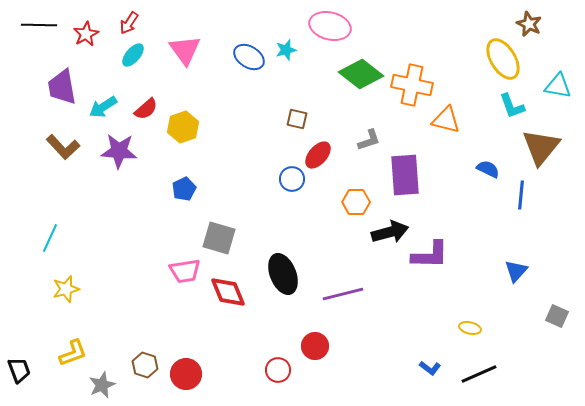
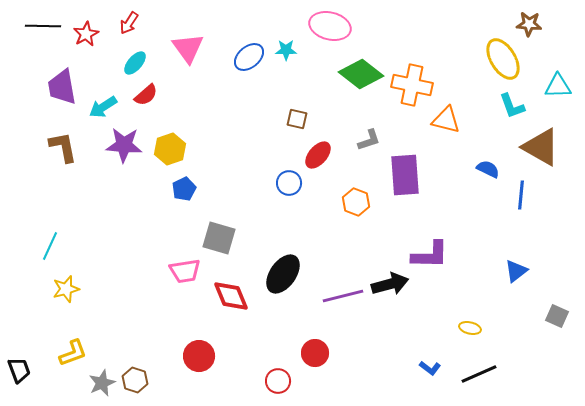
brown star at (529, 24): rotated 20 degrees counterclockwise
black line at (39, 25): moved 4 px right, 1 px down
pink triangle at (185, 50): moved 3 px right, 2 px up
cyan star at (286, 50): rotated 15 degrees clockwise
cyan ellipse at (133, 55): moved 2 px right, 8 px down
blue ellipse at (249, 57): rotated 72 degrees counterclockwise
cyan triangle at (558, 86): rotated 12 degrees counterclockwise
red semicircle at (146, 109): moved 14 px up
yellow hexagon at (183, 127): moved 13 px left, 22 px down
brown L-shape at (63, 147): rotated 148 degrees counterclockwise
brown triangle at (541, 147): rotated 39 degrees counterclockwise
purple star at (119, 151): moved 5 px right, 6 px up
blue circle at (292, 179): moved 3 px left, 4 px down
orange hexagon at (356, 202): rotated 20 degrees clockwise
black arrow at (390, 232): moved 52 px down
cyan line at (50, 238): moved 8 px down
blue triangle at (516, 271): rotated 10 degrees clockwise
black ellipse at (283, 274): rotated 57 degrees clockwise
red diamond at (228, 292): moved 3 px right, 4 px down
purple line at (343, 294): moved 2 px down
red circle at (315, 346): moved 7 px down
brown hexagon at (145, 365): moved 10 px left, 15 px down
red circle at (278, 370): moved 11 px down
red circle at (186, 374): moved 13 px right, 18 px up
gray star at (102, 385): moved 2 px up
